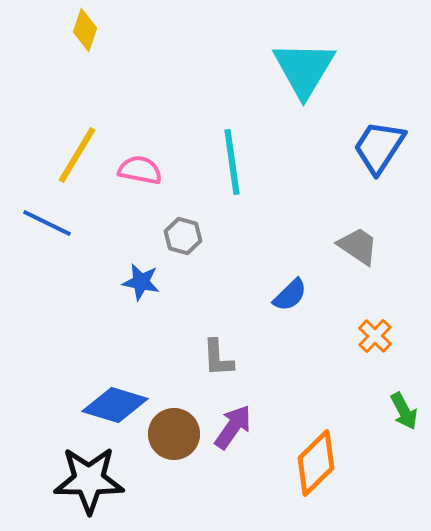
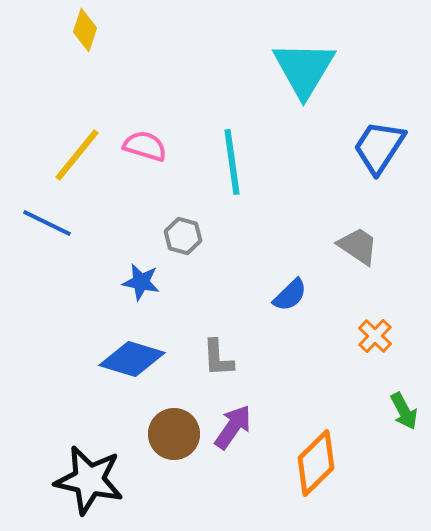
yellow line: rotated 8 degrees clockwise
pink semicircle: moved 5 px right, 24 px up; rotated 6 degrees clockwise
blue diamond: moved 17 px right, 46 px up
black star: rotated 12 degrees clockwise
